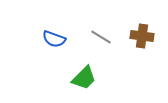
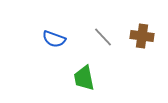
gray line: moved 2 px right; rotated 15 degrees clockwise
green trapezoid: rotated 124 degrees clockwise
